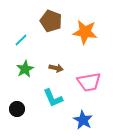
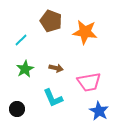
blue star: moved 16 px right, 9 px up
